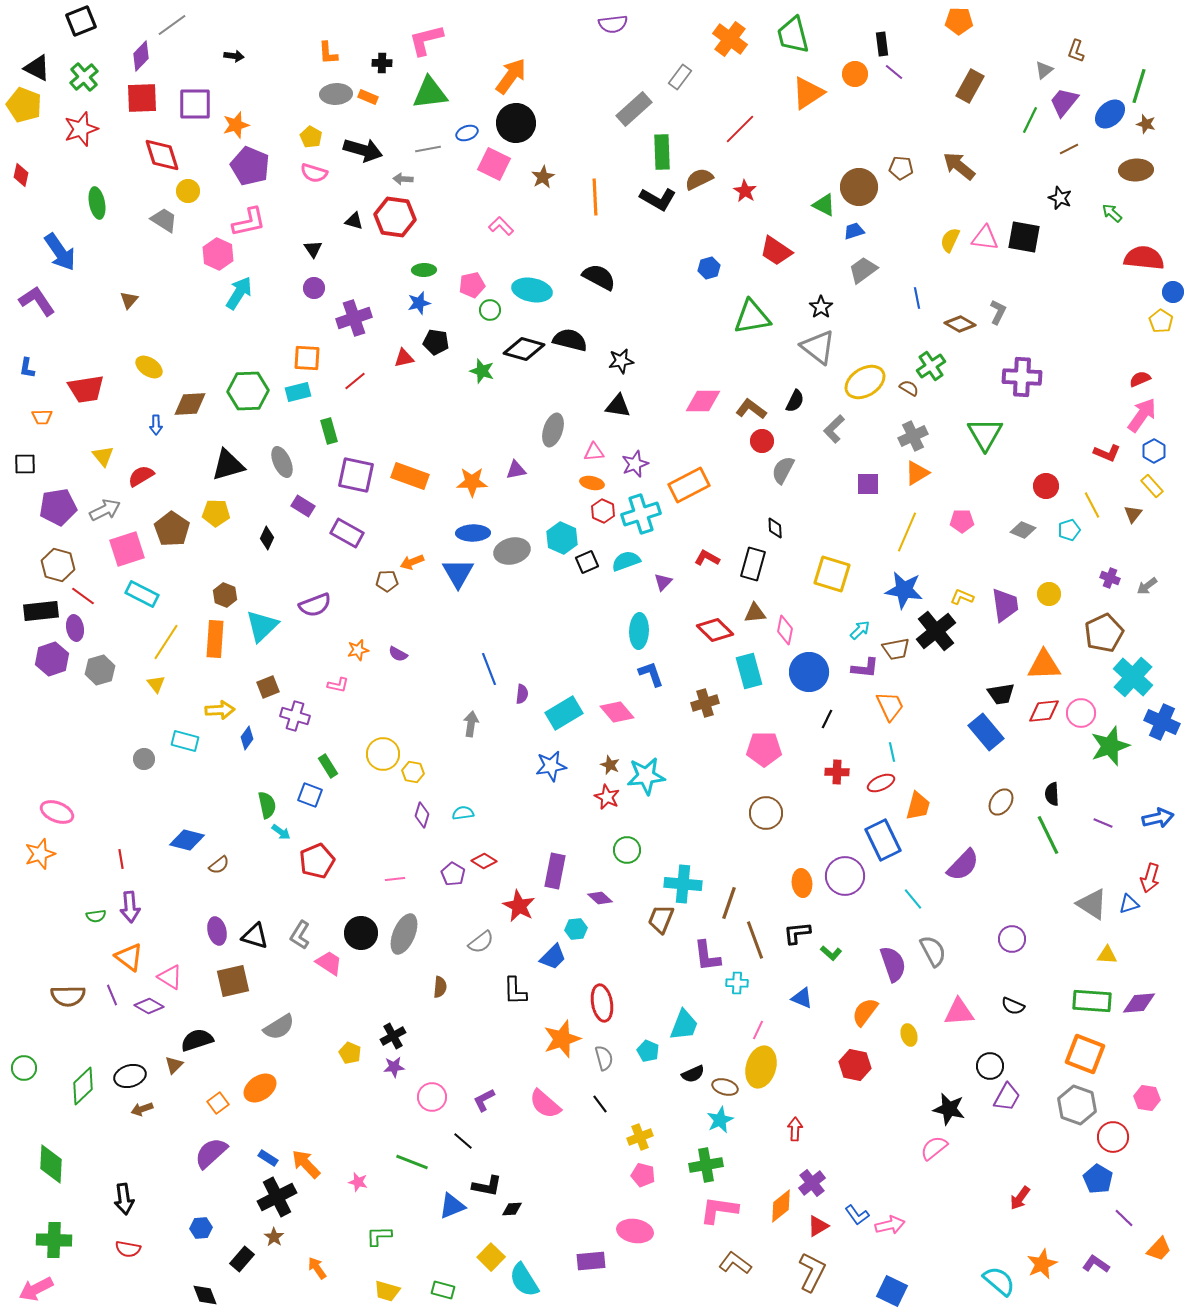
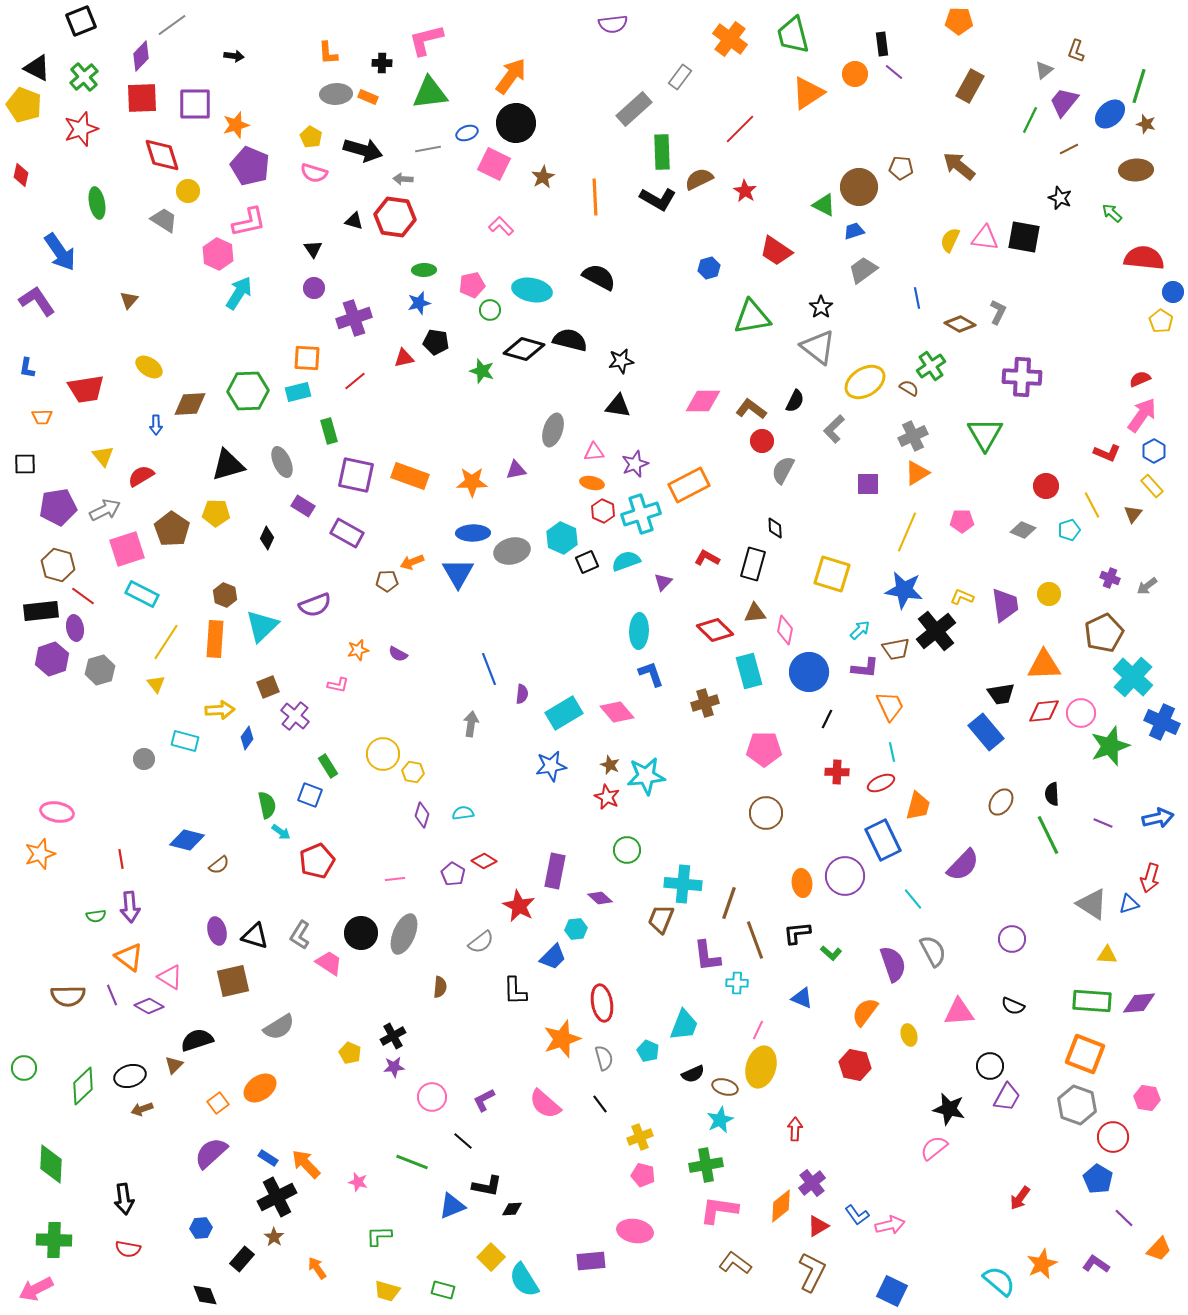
purple cross at (295, 716): rotated 24 degrees clockwise
pink ellipse at (57, 812): rotated 12 degrees counterclockwise
